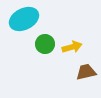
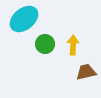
cyan ellipse: rotated 12 degrees counterclockwise
yellow arrow: moved 1 px right, 2 px up; rotated 72 degrees counterclockwise
